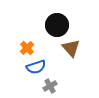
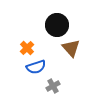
gray cross: moved 3 px right
